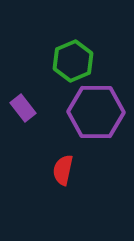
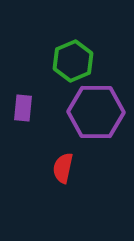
purple rectangle: rotated 44 degrees clockwise
red semicircle: moved 2 px up
